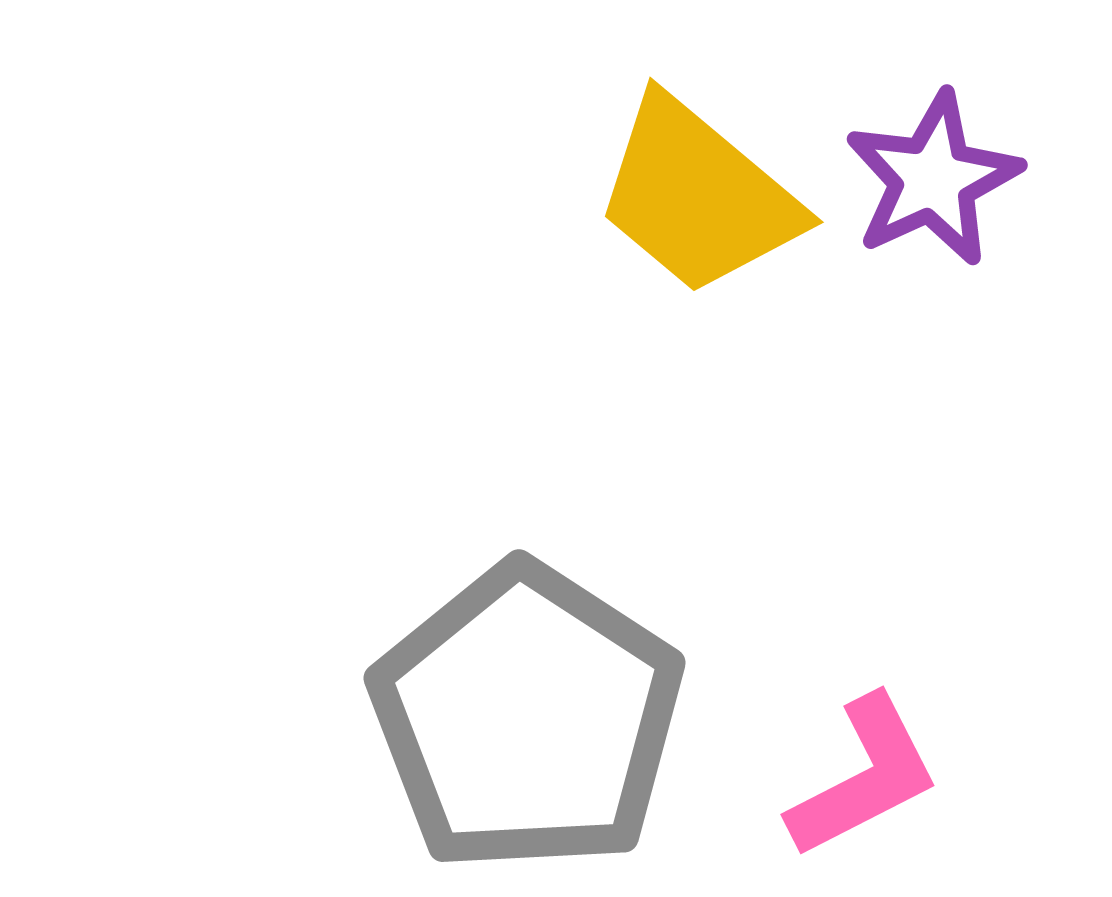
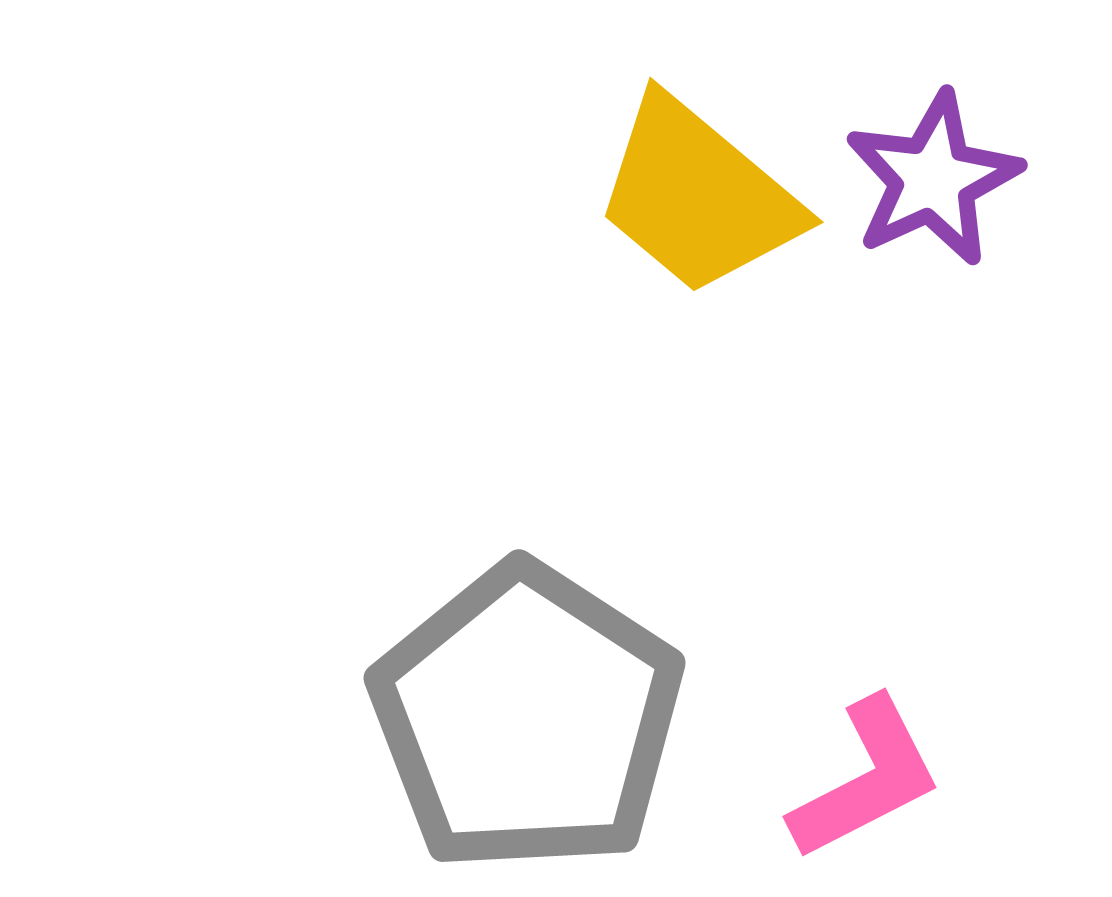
pink L-shape: moved 2 px right, 2 px down
